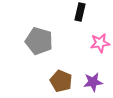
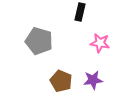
pink star: rotated 18 degrees clockwise
purple star: moved 2 px up
